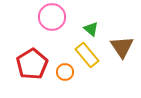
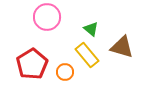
pink circle: moved 5 px left
brown triangle: rotated 40 degrees counterclockwise
